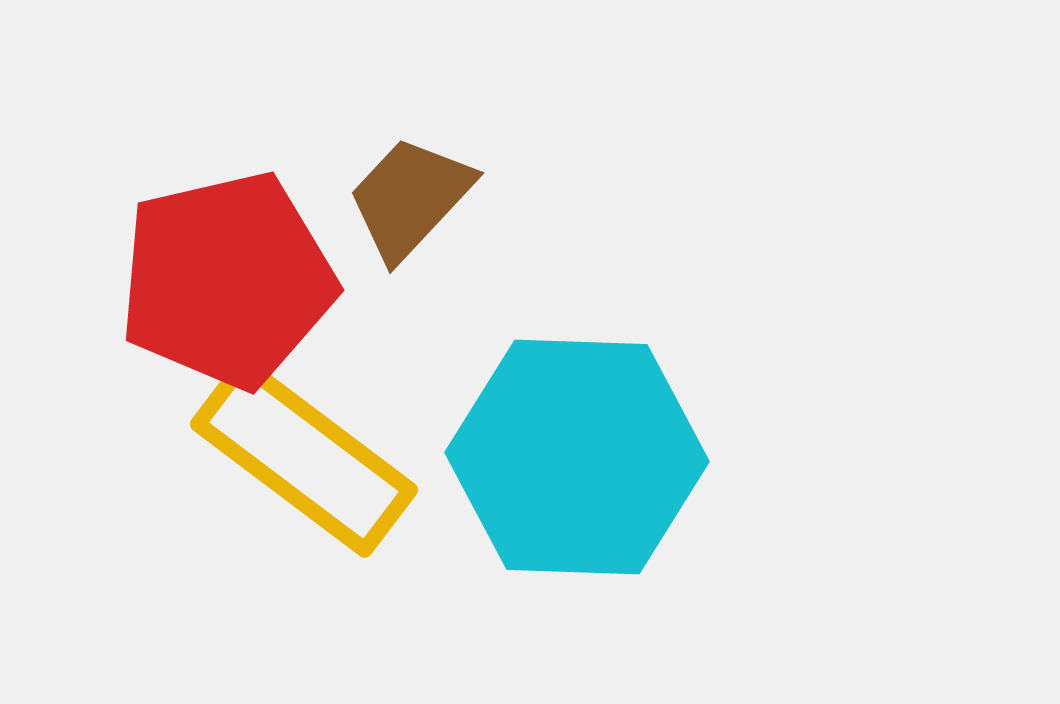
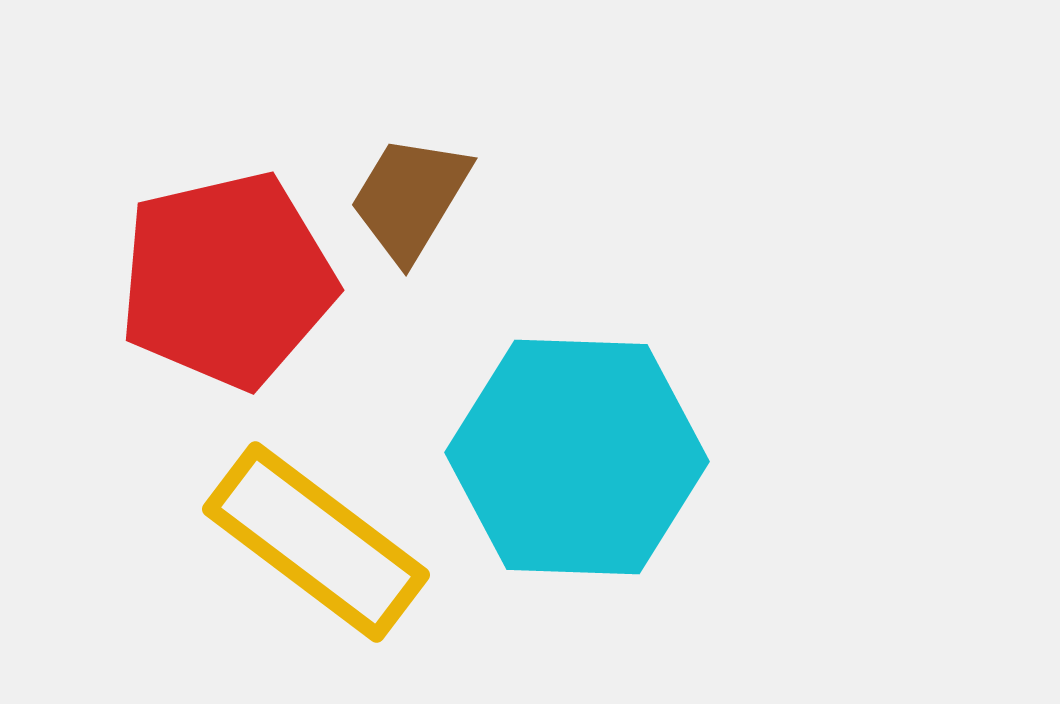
brown trapezoid: rotated 12 degrees counterclockwise
yellow rectangle: moved 12 px right, 85 px down
